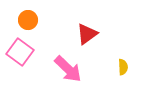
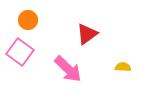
yellow semicircle: rotated 84 degrees counterclockwise
